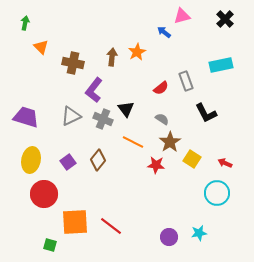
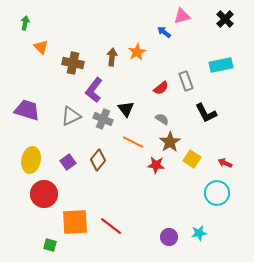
purple trapezoid: moved 1 px right, 7 px up
